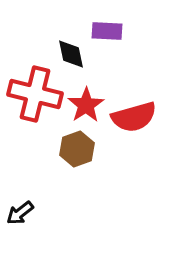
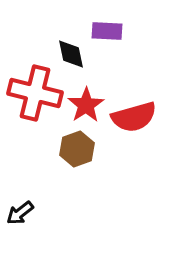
red cross: moved 1 px up
